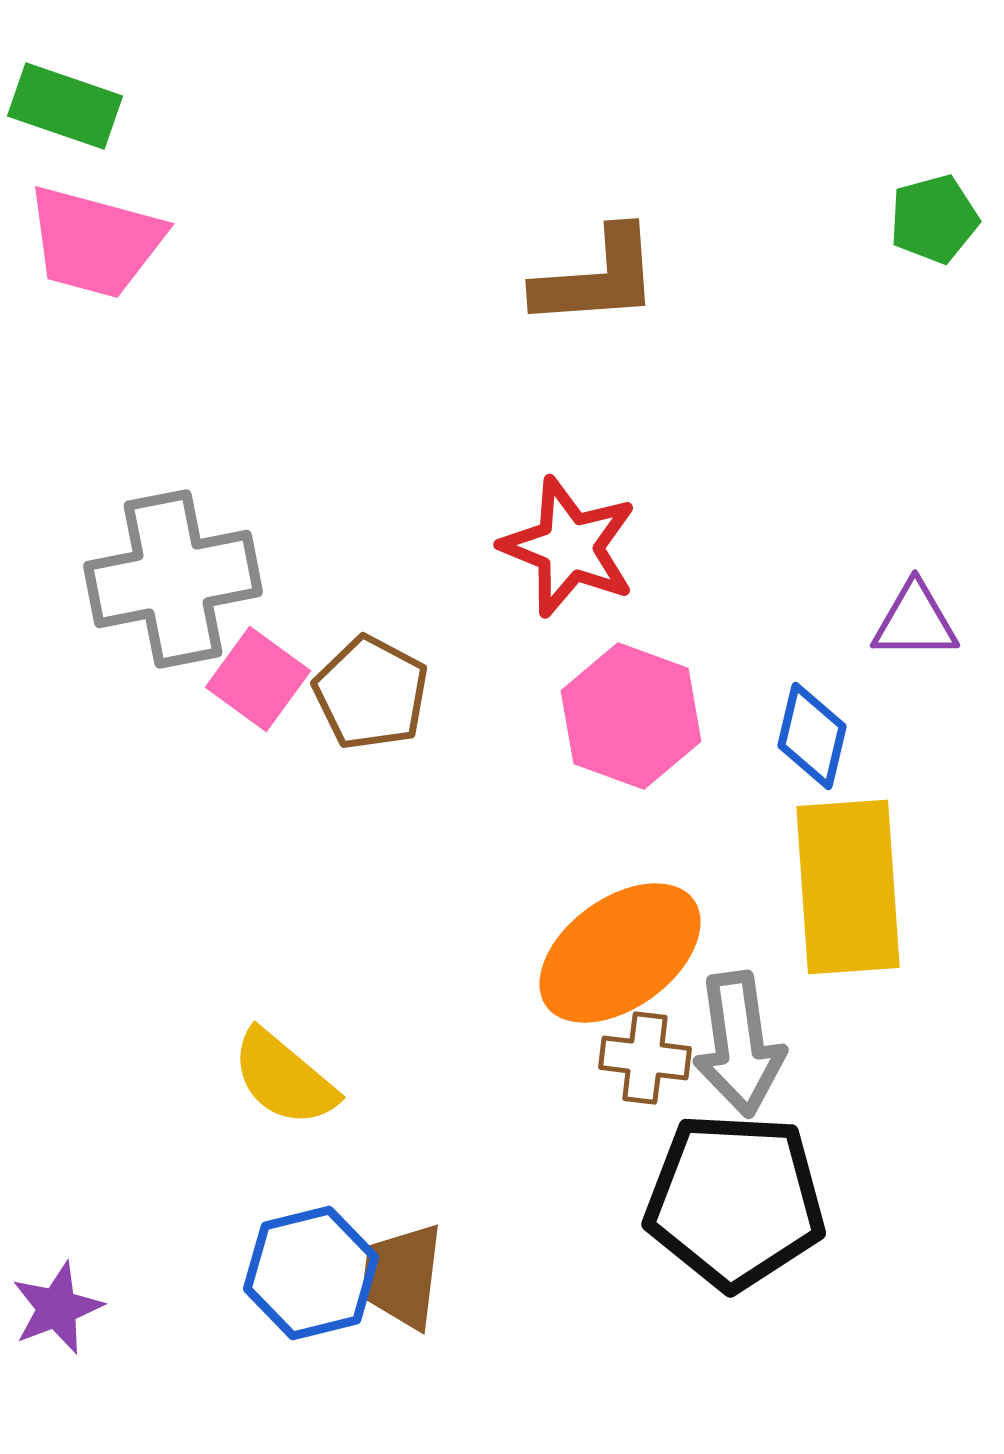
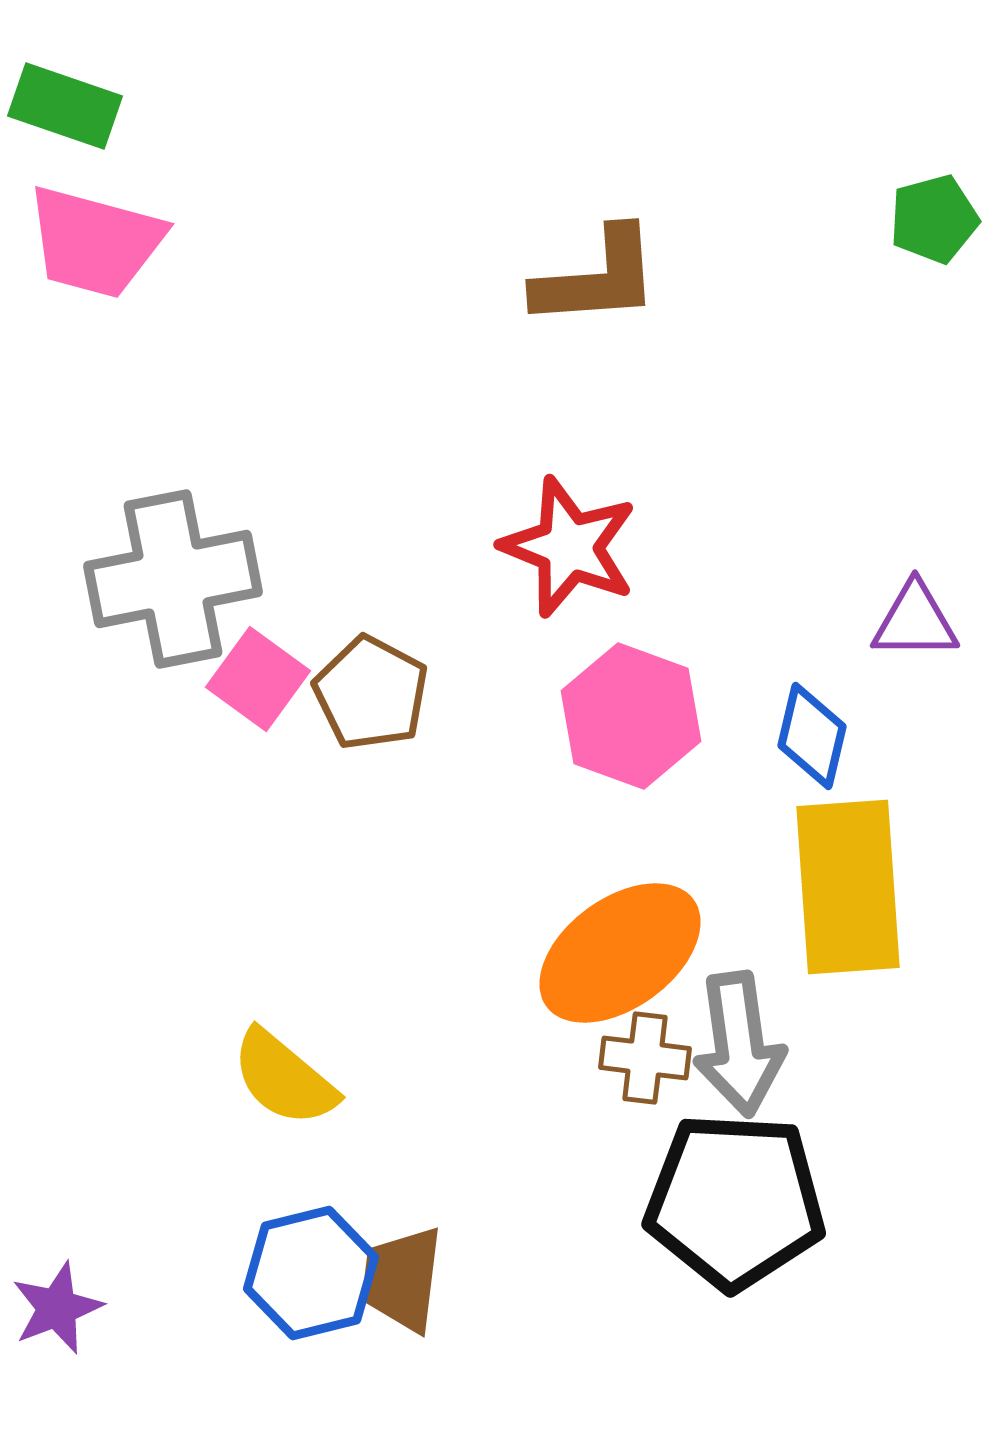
brown trapezoid: moved 3 px down
